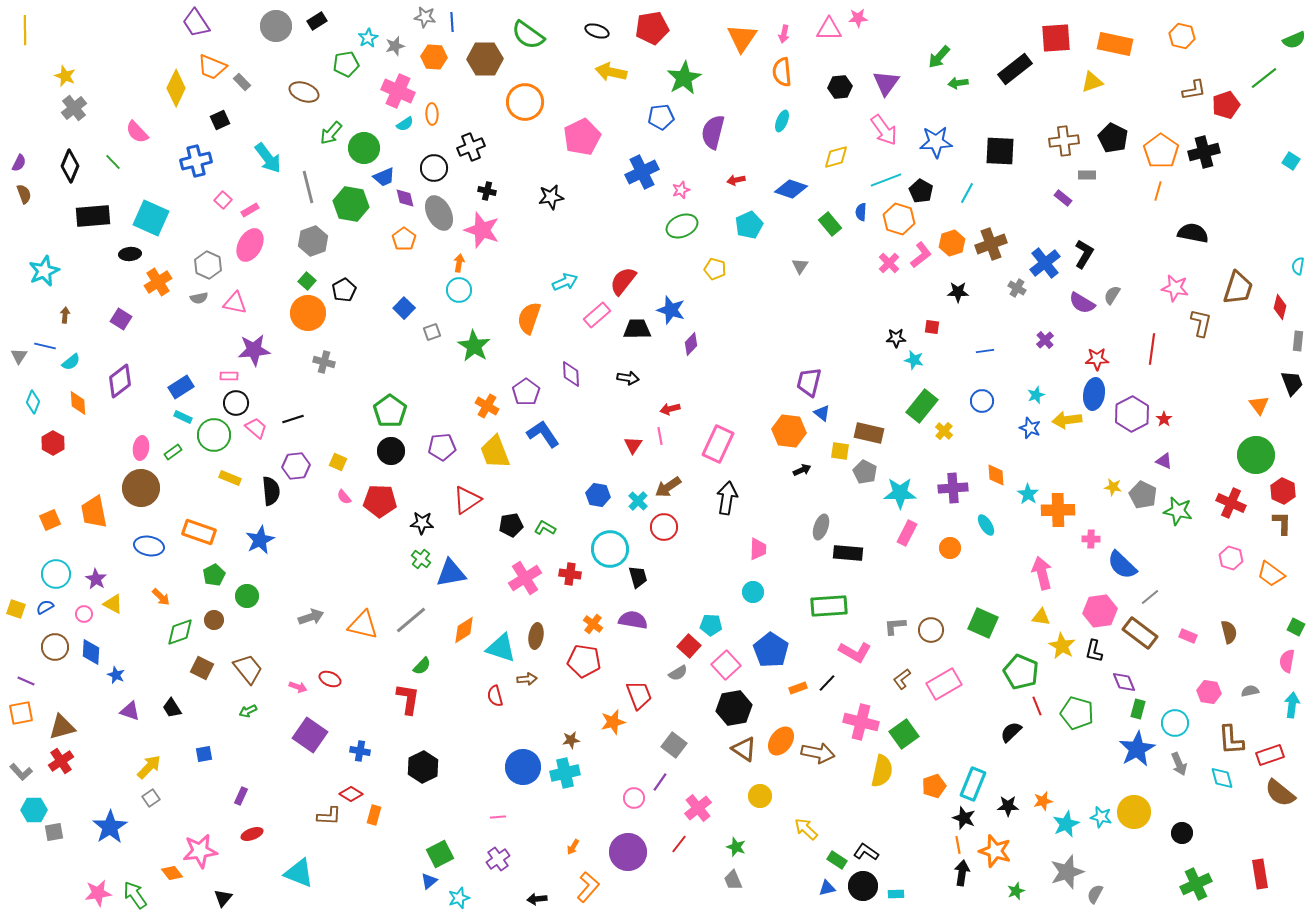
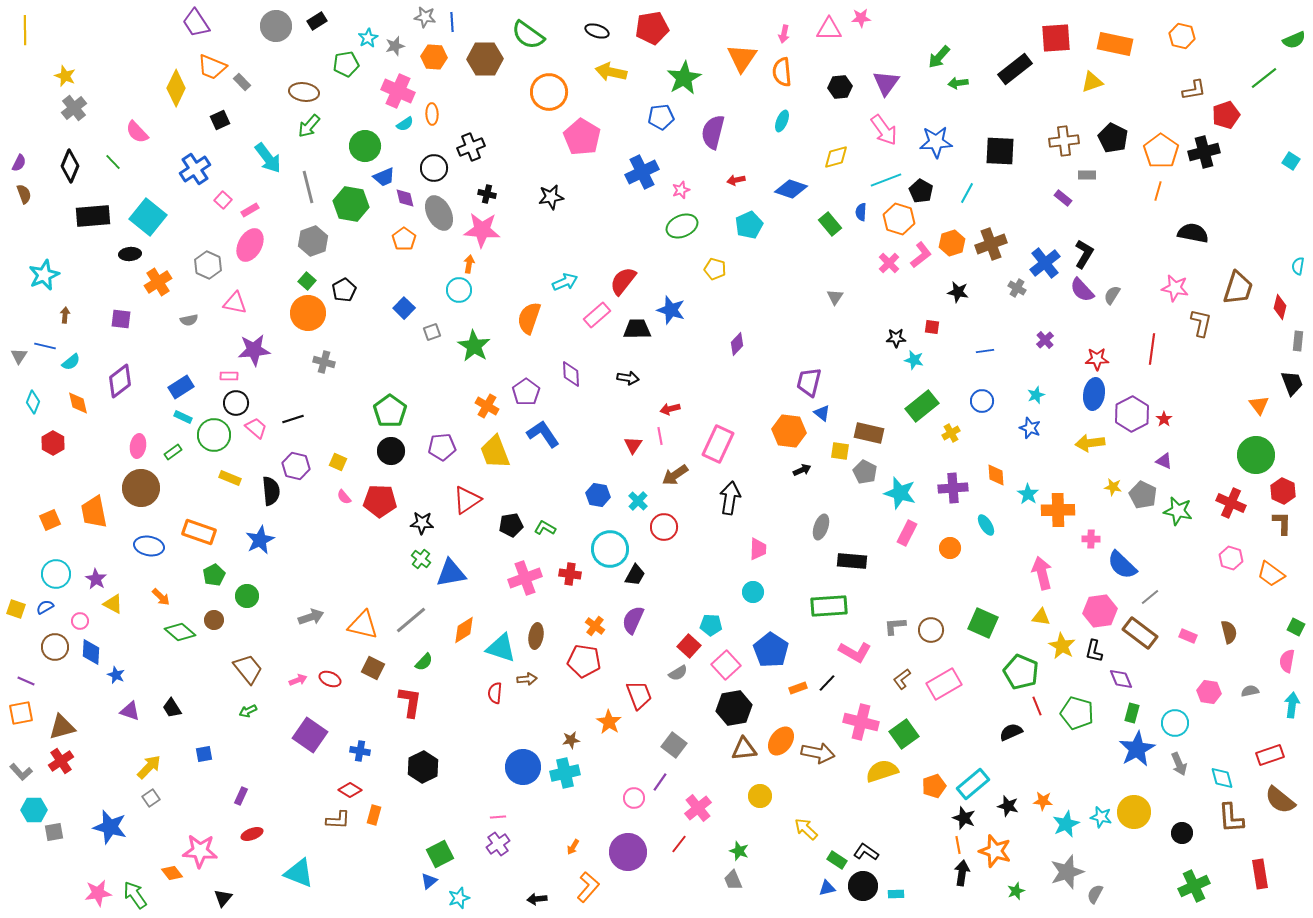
pink star at (858, 18): moved 3 px right
orange triangle at (742, 38): moved 20 px down
brown ellipse at (304, 92): rotated 12 degrees counterclockwise
orange circle at (525, 102): moved 24 px right, 10 px up
red pentagon at (1226, 105): moved 10 px down
green arrow at (331, 133): moved 22 px left, 7 px up
pink pentagon at (582, 137): rotated 15 degrees counterclockwise
green circle at (364, 148): moved 1 px right, 2 px up
blue cross at (196, 161): moved 1 px left, 8 px down; rotated 20 degrees counterclockwise
black cross at (487, 191): moved 3 px down
cyan square at (151, 218): moved 3 px left, 1 px up; rotated 15 degrees clockwise
pink star at (482, 230): rotated 15 degrees counterclockwise
orange arrow at (459, 263): moved 10 px right, 1 px down
gray triangle at (800, 266): moved 35 px right, 31 px down
cyan star at (44, 271): moved 4 px down
black star at (958, 292): rotated 10 degrees clockwise
gray semicircle at (199, 298): moved 10 px left, 22 px down
purple semicircle at (1082, 303): moved 13 px up; rotated 16 degrees clockwise
purple square at (121, 319): rotated 25 degrees counterclockwise
purple diamond at (691, 344): moved 46 px right
orange diamond at (78, 403): rotated 10 degrees counterclockwise
green rectangle at (922, 406): rotated 12 degrees clockwise
yellow arrow at (1067, 420): moved 23 px right, 23 px down
yellow cross at (944, 431): moved 7 px right, 2 px down; rotated 18 degrees clockwise
pink ellipse at (141, 448): moved 3 px left, 2 px up
purple hexagon at (296, 466): rotated 20 degrees clockwise
brown arrow at (668, 487): moved 7 px right, 12 px up
cyan star at (900, 493): rotated 16 degrees clockwise
black arrow at (727, 498): moved 3 px right
black rectangle at (848, 553): moved 4 px right, 8 px down
black trapezoid at (638, 577): moved 3 px left, 2 px up; rotated 45 degrees clockwise
pink cross at (525, 578): rotated 12 degrees clockwise
pink circle at (84, 614): moved 4 px left, 7 px down
purple semicircle at (633, 620): rotated 76 degrees counterclockwise
orange cross at (593, 624): moved 2 px right, 2 px down
green diamond at (180, 632): rotated 60 degrees clockwise
green semicircle at (422, 666): moved 2 px right, 4 px up
brown square at (202, 668): moved 171 px right
purple diamond at (1124, 682): moved 3 px left, 3 px up
pink arrow at (298, 687): moved 7 px up; rotated 42 degrees counterclockwise
red semicircle at (495, 696): moved 3 px up; rotated 20 degrees clockwise
red L-shape at (408, 699): moved 2 px right, 3 px down
green rectangle at (1138, 709): moved 6 px left, 4 px down
orange star at (613, 722): moved 4 px left; rotated 25 degrees counterclockwise
black semicircle at (1011, 732): rotated 20 degrees clockwise
brown L-shape at (1231, 740): moved 78 px down
brown triangle at (744, 749): rotated 40 degrees counterclockwise
yellow semicircle at (882, 771): rotated 120 degrees counterclockwise
cyan rectangle at (973, 784): rotated 28 degrees clockwise
brown semicircle at (1280, 793): moved 7 px down
red diamond at (351, 794): moved 1 px left, 4 px up
orange star at (1043, 801): rotated 18 degrees clockwise
black star at (1008, 806): rotated 15 degrees clockwise
brown L-shape at (329, 816): moved 9 px right, 4 px down
blue star at (110, 827): rotated 24 degrees counterclockwise
green star at (736, 847): moved 3 px right, 4 px down
pink star at (200, 851): rotated 12 degrees clockwise
purple cross at (498, 859): moved 15 px up
green cross at (1196, 884): moved 2 px left, 2 px down
